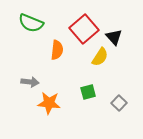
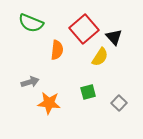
gray arrow: rotated 24 degrees counterclockwise
